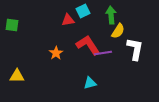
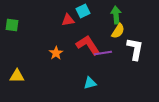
green arrow: moved 5 px right
